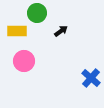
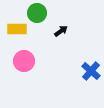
yellow rectangle: moved 2 px up
blue cross: moved 7 px up
